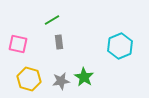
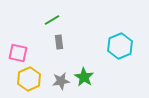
pink square: moved 9 px down
yellow hexagon: rotated 20 degrees clockwise
